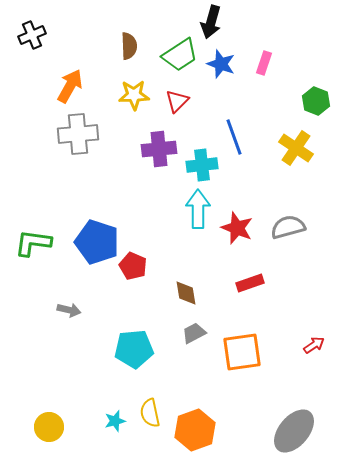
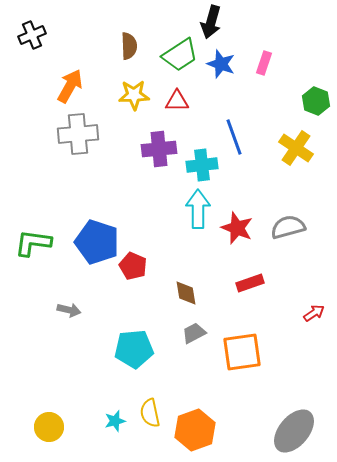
red triangle: rotated 45 degrees clockwise
red arrow: moved 32 px up
